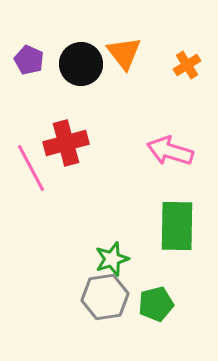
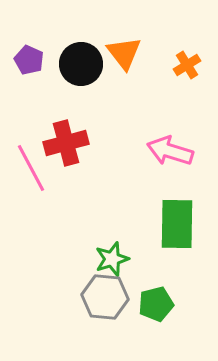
green rectangle: moved 2 px up
gray hexagon: rotated 15 degrees clockwise
